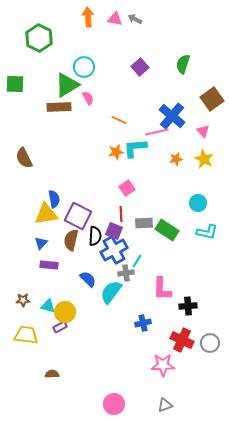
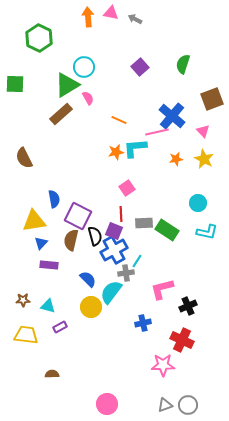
pink triangle at (115, 19): moved 4 px left, 6 px up
brown square at (212, 99): rotated 15 degrees clockwise
brown rectangle at (59, 107): moved 2 px right, 7 px down; rotated 40 degrees counterclockwise
yellow triangle at (46, 214): moved 12 px left, 7 px down
black semicircle at (95, 236): rotated 18 degrees counterclockwise
pink L-shape at (162, 289): rotated 75 degrees clockwise
black cross at (188, 306): rotated 18 degrees counterclockwise
yellow circle at (65, 312): moved 26 px right, 5 px up
gray circle at (210, 343): moved 22 px left, 62 px down
pink circle at (114, 404): moved 7 px left
